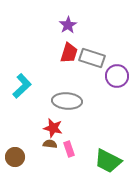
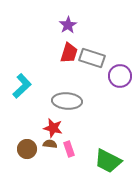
purple circle: moved 3 px right
brown circle: moved 12 px right, 8 px up
